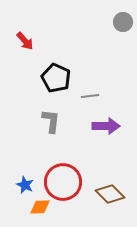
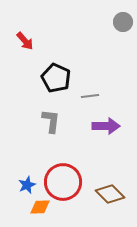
blue star: moved 2 px right; rotated 24 degrees clockwise
